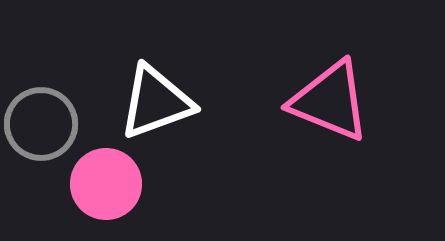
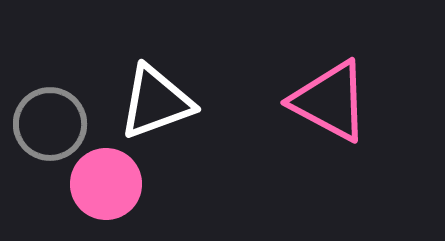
pink triangle: rotated 6 degrees clockwise
gray circle: moved 9 px right
